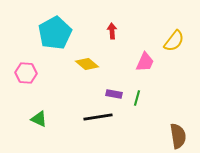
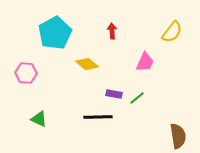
yellow semicircle: moved 2 px left, 9 px up
green line: rotated 35 degrees clockwise
black line: rotated 8 degrees clockwise
